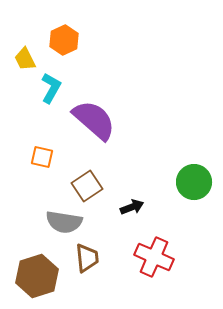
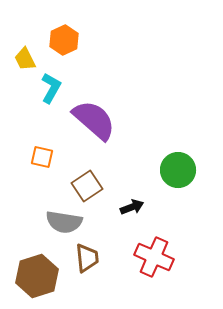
green circle: moved 16 px left, 12 px up
